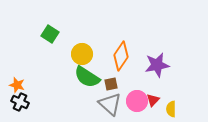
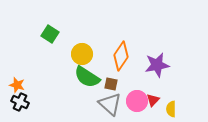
brown square: rotated 24 degrees clockwise
